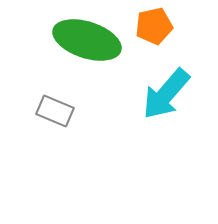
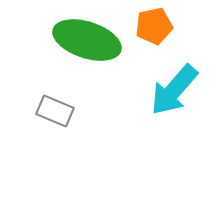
cyan arrow: moved 8 px right, 4 px up
